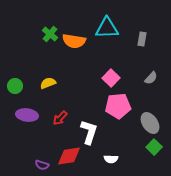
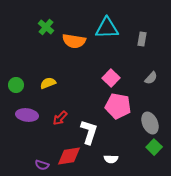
green cross: moved 4 px left, 7 px up
green circle: moved 1 px right, 1 px up
pink pentagon: rotated 15 degrees clockwise
gray ellipse: rotated 10 degrees clockwise
